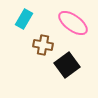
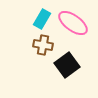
cyan rectangle: moved 18 px right
